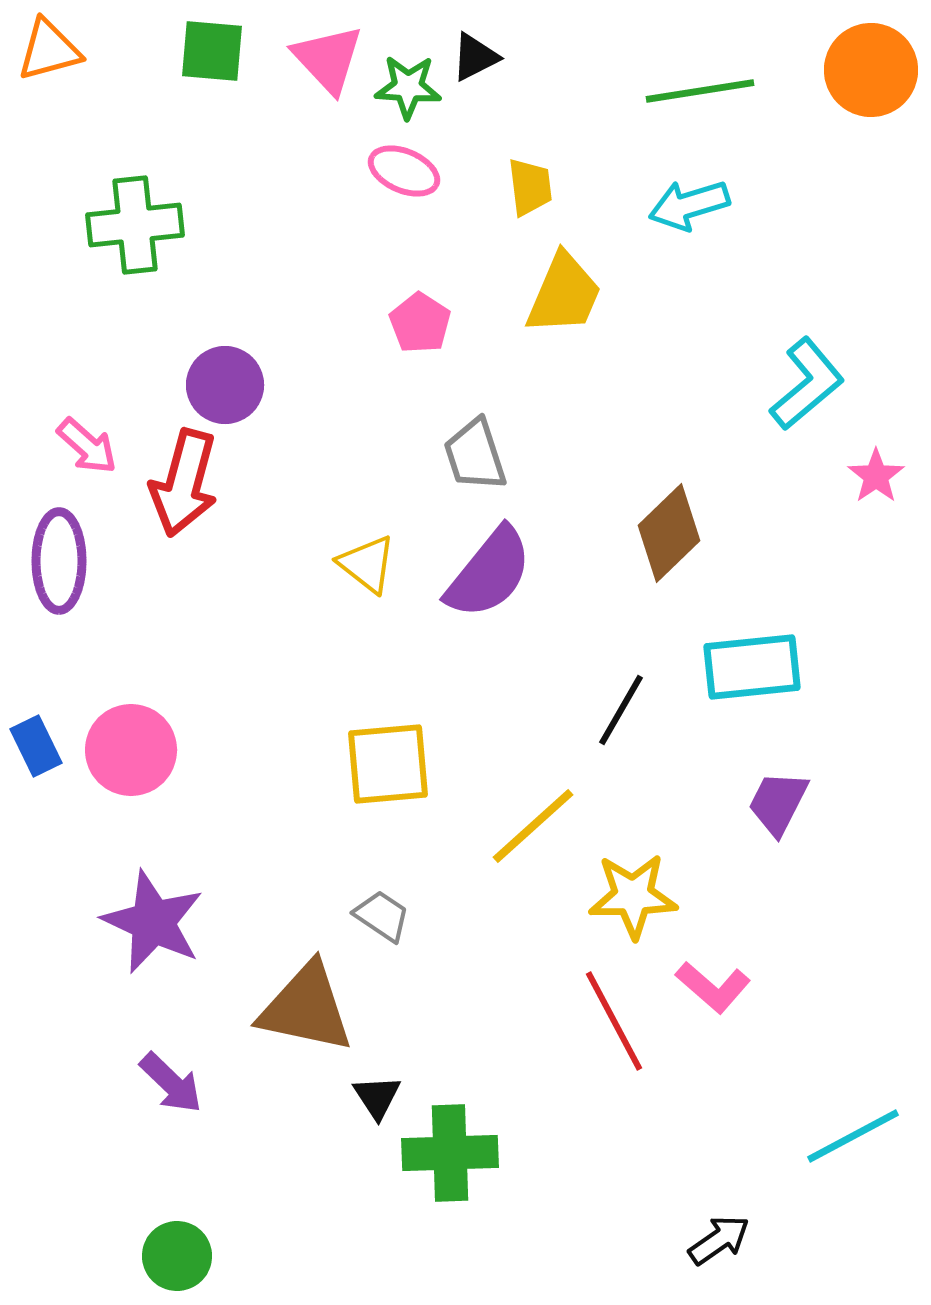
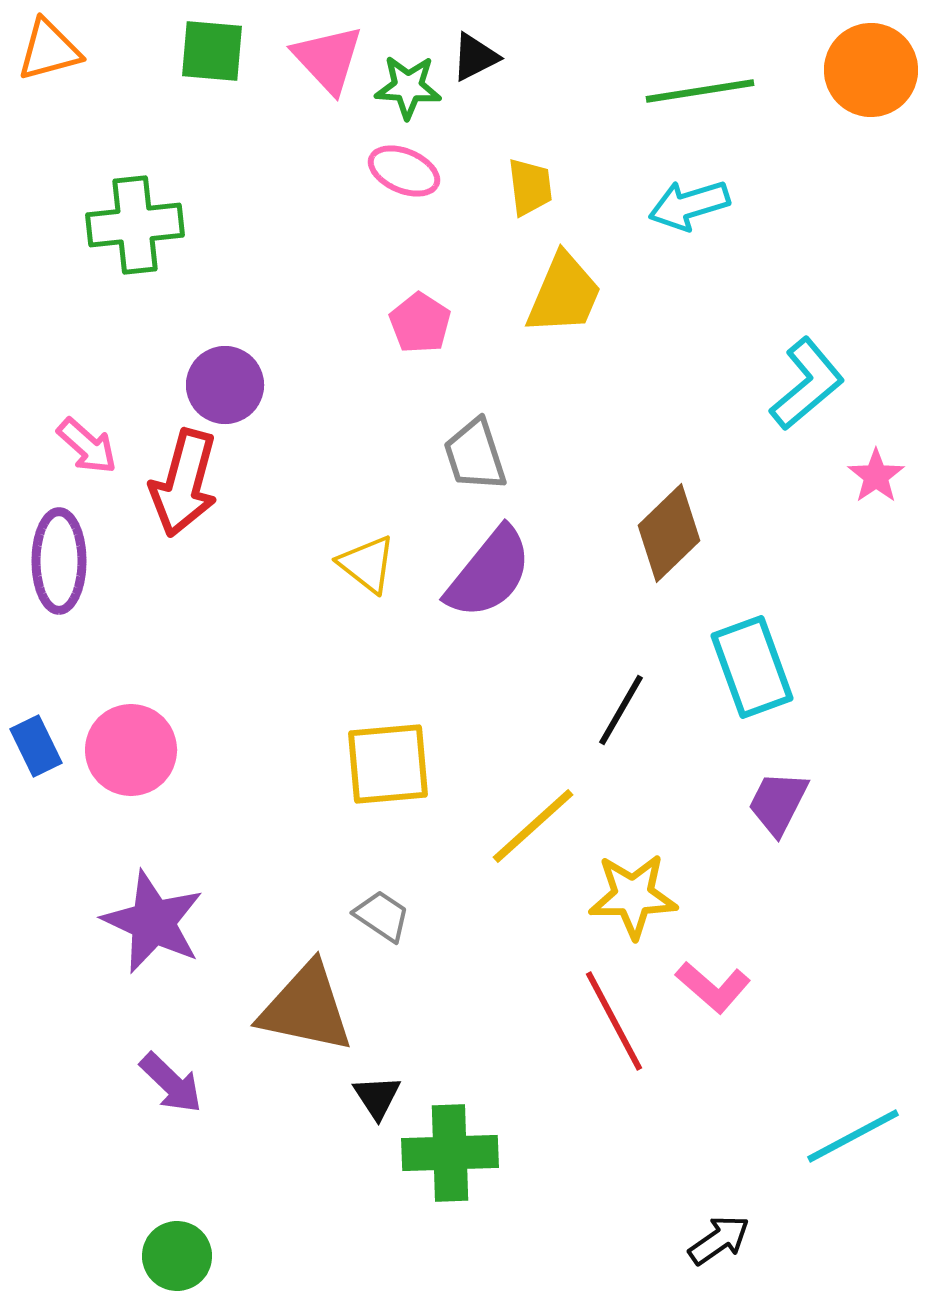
cyan rectangle at (752, 667): rotated 76 degrees clockwise
